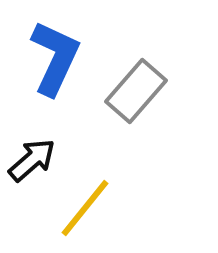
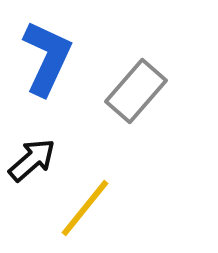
blue L-shape: moved 8 px left
